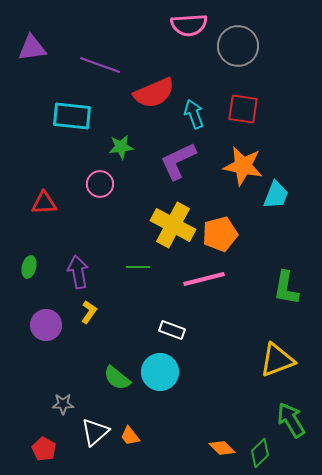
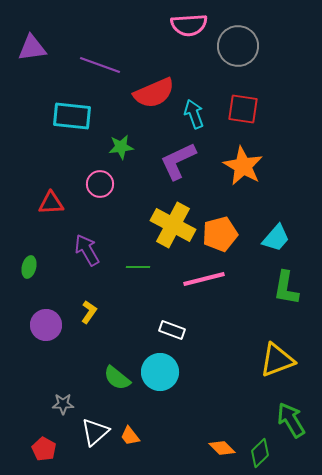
orange star: rotated 18 degrees clockwise
cyan trapezoid: moved 43 px down; rotated 20 degrees clockwise
red triangle: moved 7 px right
purple arrow: moved 9 px right, 22 px up; rotated 20 degrees counterclockwise
